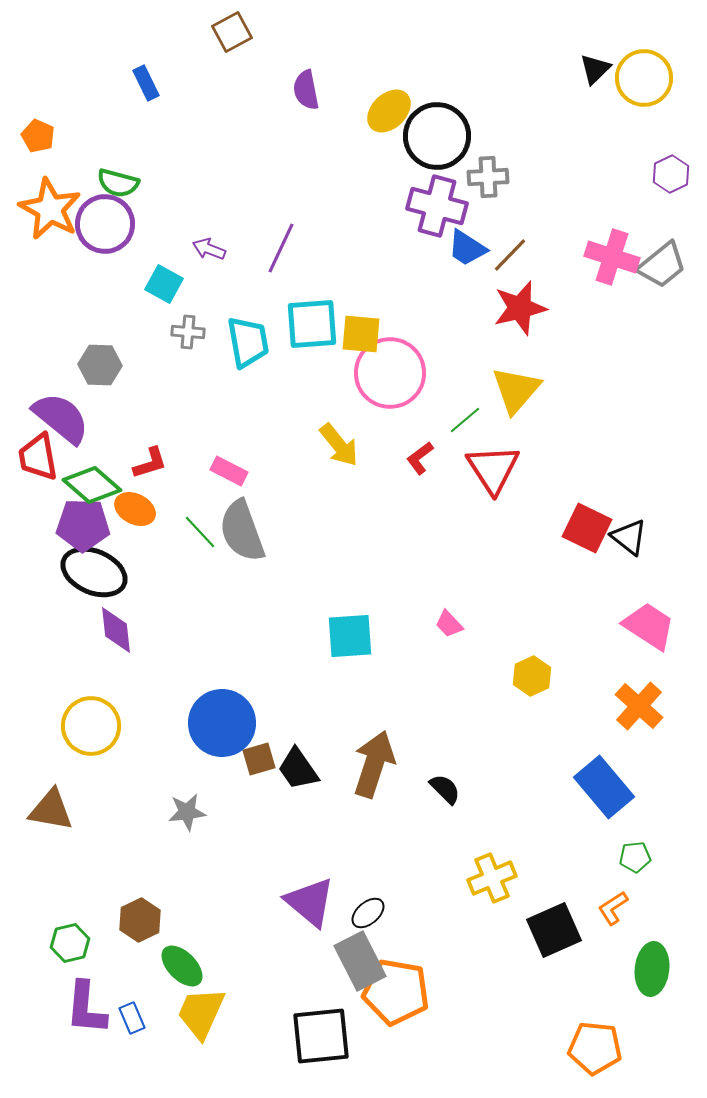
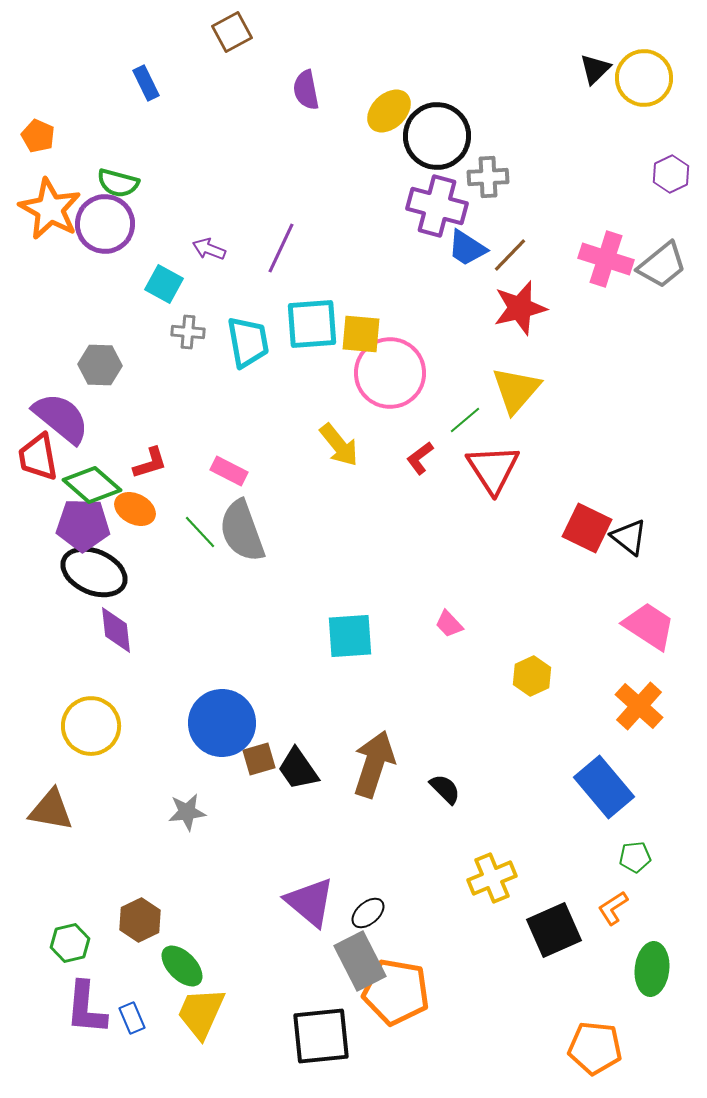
pink cross at (612, 257): moved 6 px left, 2 px down
